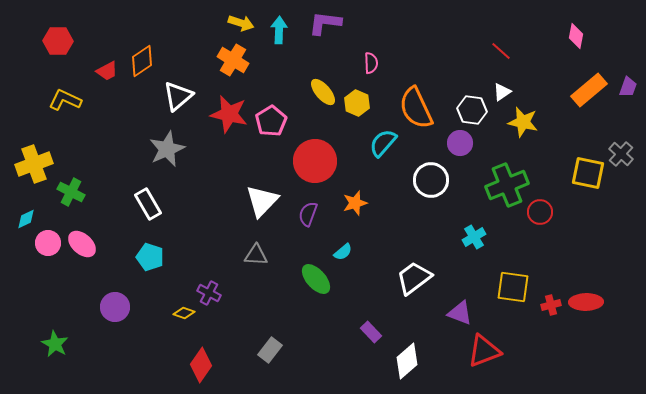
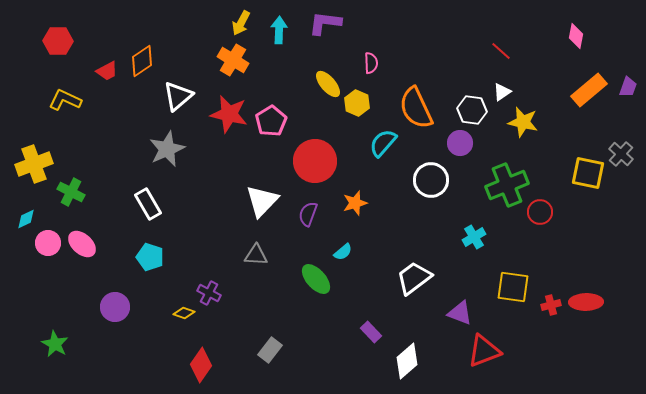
yellow arrow at (241, 23): rotated 100 degrees clockwise
yellow ellipse at (323, 92): moved 5 px right, 8 px up
